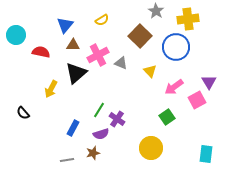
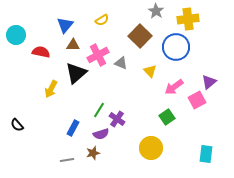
purple triangle: rotated 21 degrees clockwise
black semicircle: moved 6 px left, 12 px down
